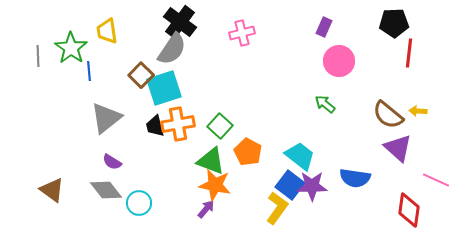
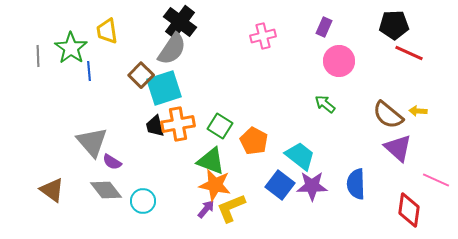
black pentagon: moved 2 px down
pink cross: moved 21 px right, 3 px down
red line: rotated 72 degrees counterclockwise
gray triangle: moved 14 px left, 24 px down; rotated 32 degrees counterclockwise
green square: rotated 10 degrees counterclockwise
orange pentagon: moved 6 px right, 11 px up
blue semicircle: moved 1 px right, 6 px down; rotated 80 degrees clockwise
blue square: moved 10 px left
cyan circle: moved 4 px right, 2 px up
yellow L-shape: moved 46 px left; rotated 148 degrees counterclockwise
